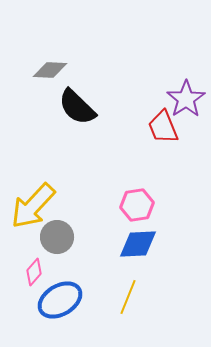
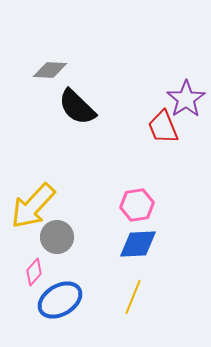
yellow line: moved 5 px right
